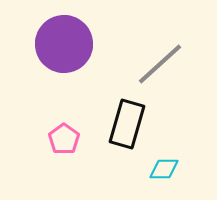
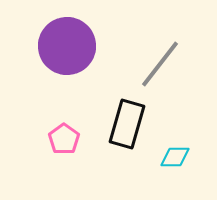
purple circle: moved 3 px right, 2 px down
gray line: rotated 10 degrees counterclockwise
cyan diamond: moved 11 px right, 12 px up
